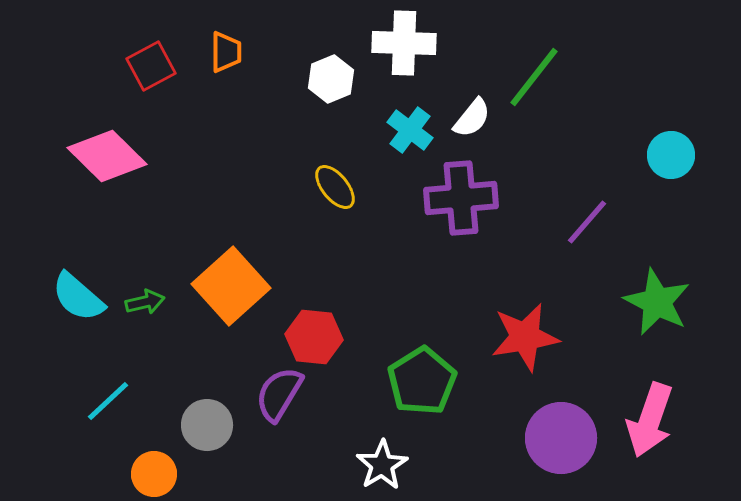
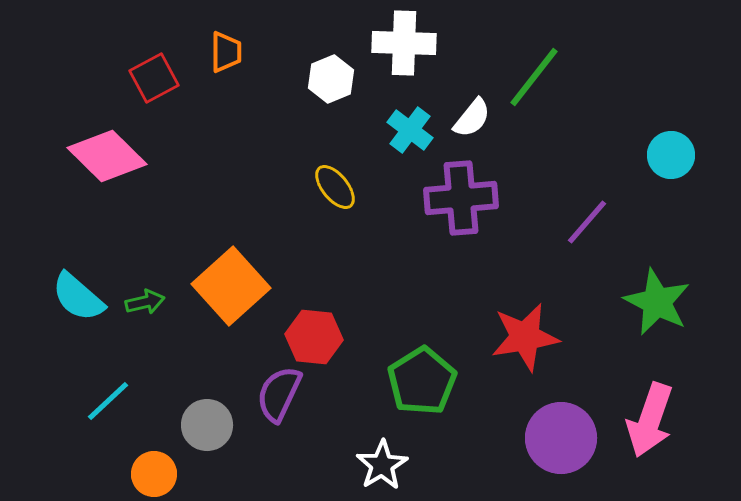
red square: moved 3 px right, 12 px down
purple semicircle: rotated 6 degrees counterclockwise
